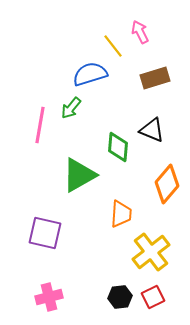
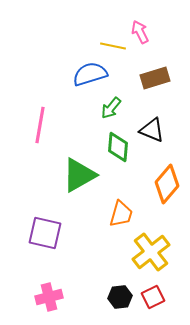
yellow line: rotated 40 degrees counterclockwise
green arrow: moved 40 px right
orange trapezoid: rotated 12 degrees clockwise
